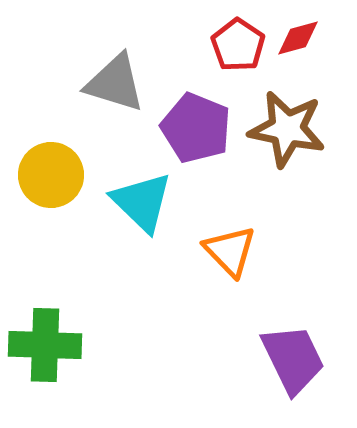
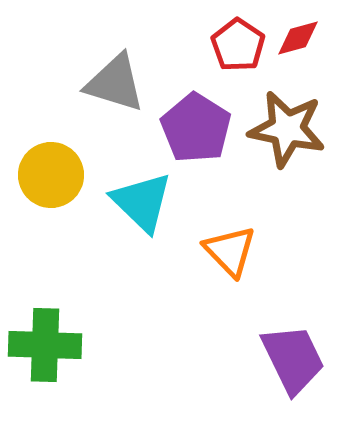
purple pentagon: rotated 10 degrees clockwise
